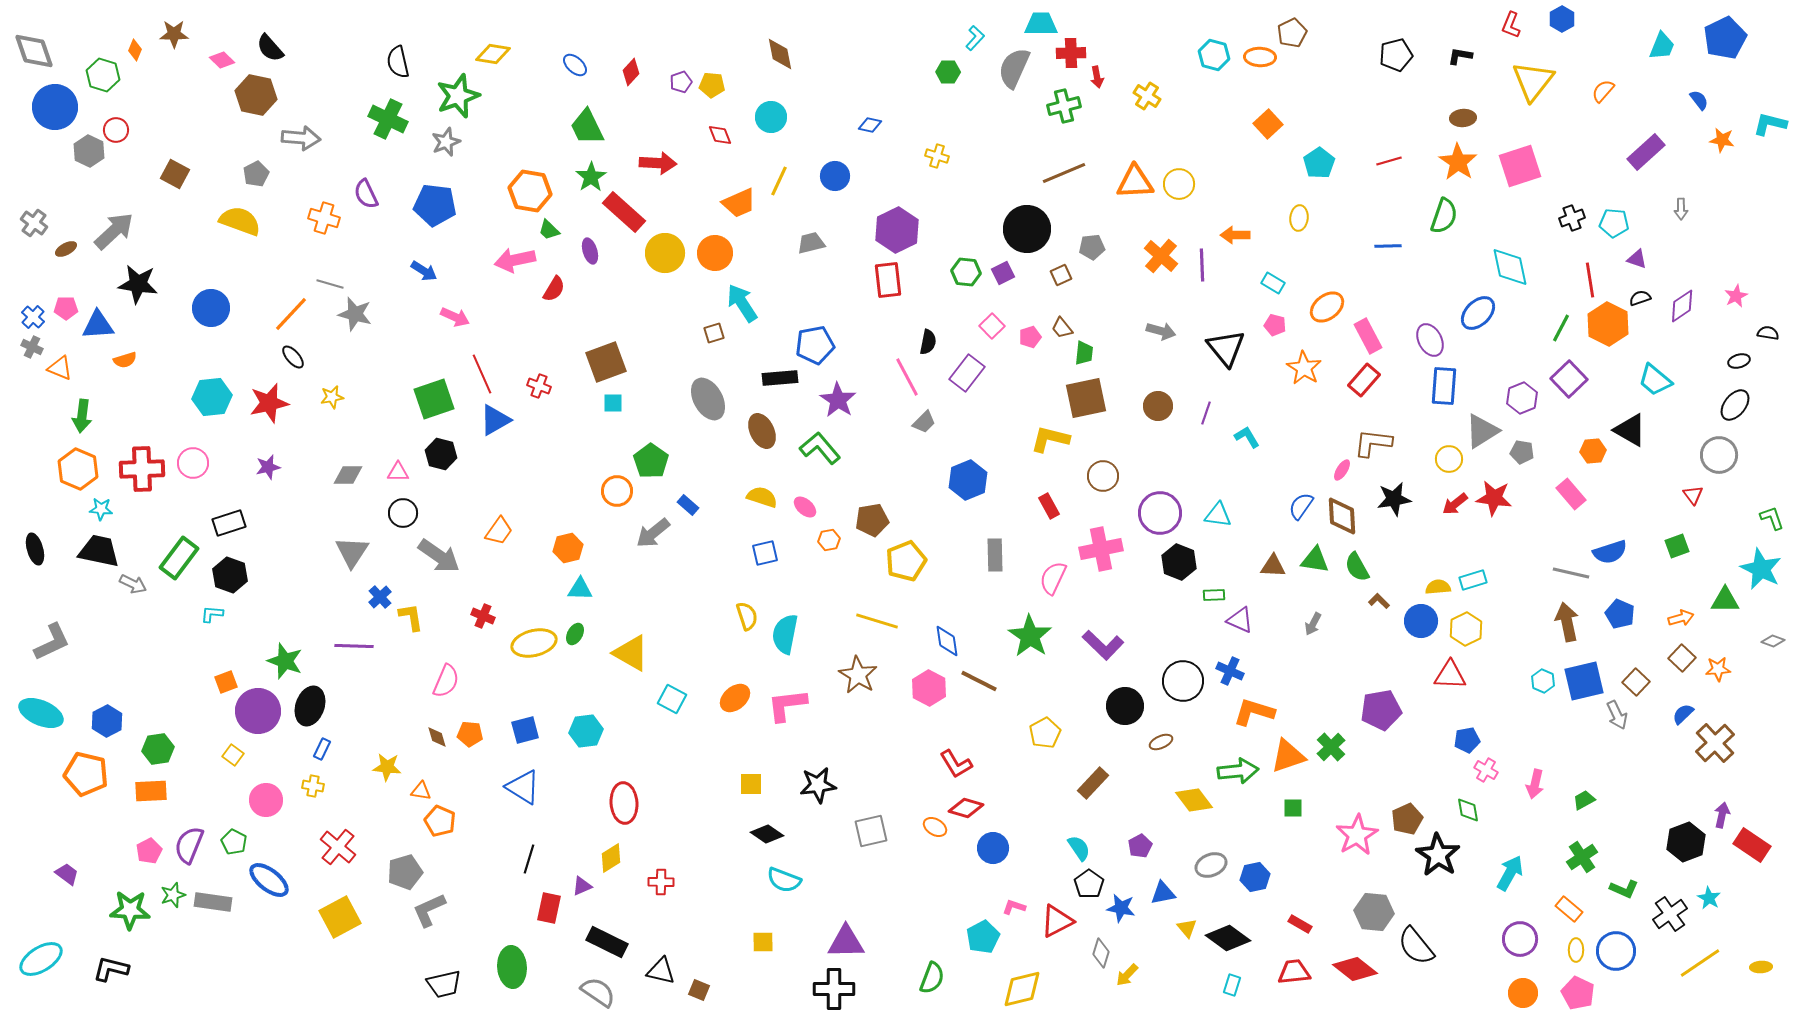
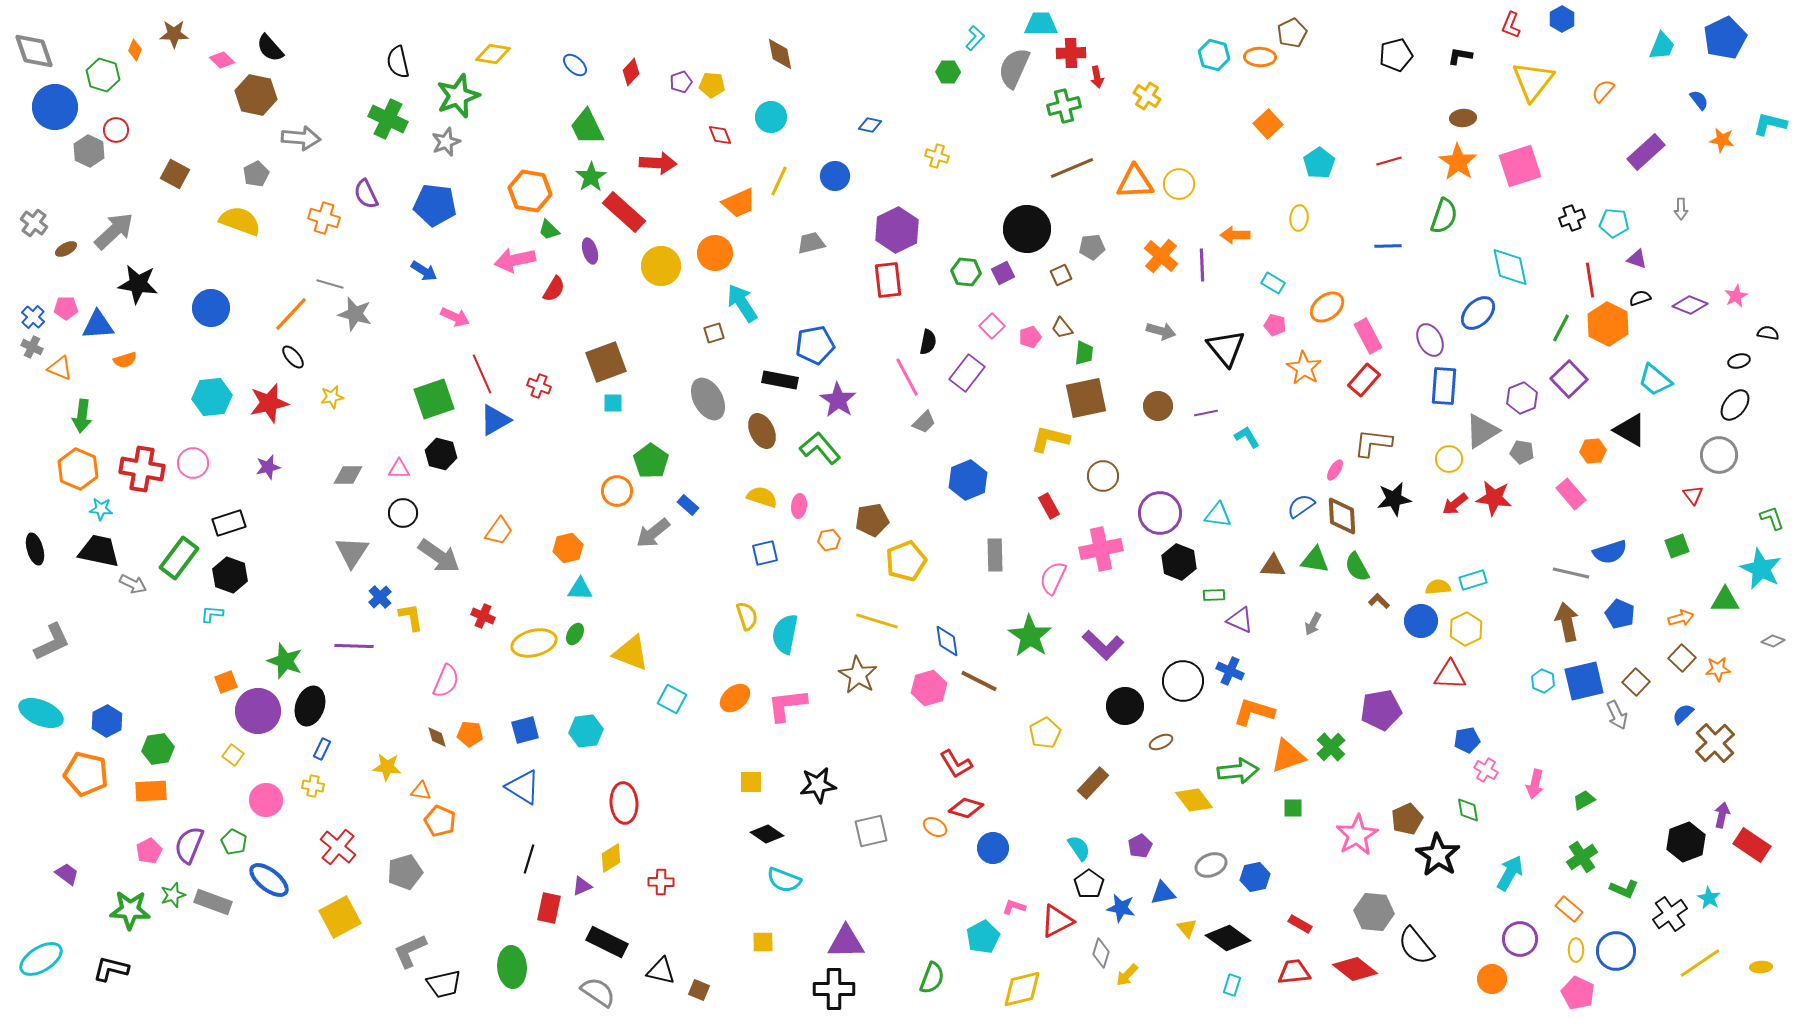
brown line at (1064, 173): moved 8 px right, 5 px up
yellow circle at (665, 253): moved 4 px left, 13 px down
purple diamond at (1682, 306): moved 8 px right, 1 px up; rotated 56 degrees clockwise
black rectangle at (780, 378): moved 2 px down; rotated 16 degrees clockwise
purple line at (1206, 413): rotated 60 degrees clockwise
red cross at (142, 469): rotated 12 degrees clockwise
pink ellipse at (1342, 470): moved 7 px left
pink triangle at (398, 472): moved 1 px right, 3 px up
blue semicircle at (1301, 506): rotated 20 degrees clockwise
pink ellipse at (805, 507): moved 6 px left, 1 px up; rotated 55 degrees clockwise
yellow triangle at (631, 653): rotated 9 degrees counterclockwise
pink hexagon at (929, 688): rotated 16 degrees clockwise
yellow square at (751, 784): moved 2 px up
gray rectangle at (213, 902): rotated 12 degrees clockwise
gray L-shape at (429, 910): moved 19 px left, 41 px down
orange circle at (1523, 993): moved 31 px left, 14 px up
